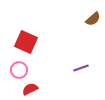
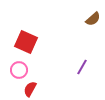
purple line: moved 1 px right, 1 px up; rotated 42 degrees counterclockwise
red semicircle: rotated 35 degrees counterclockwise
